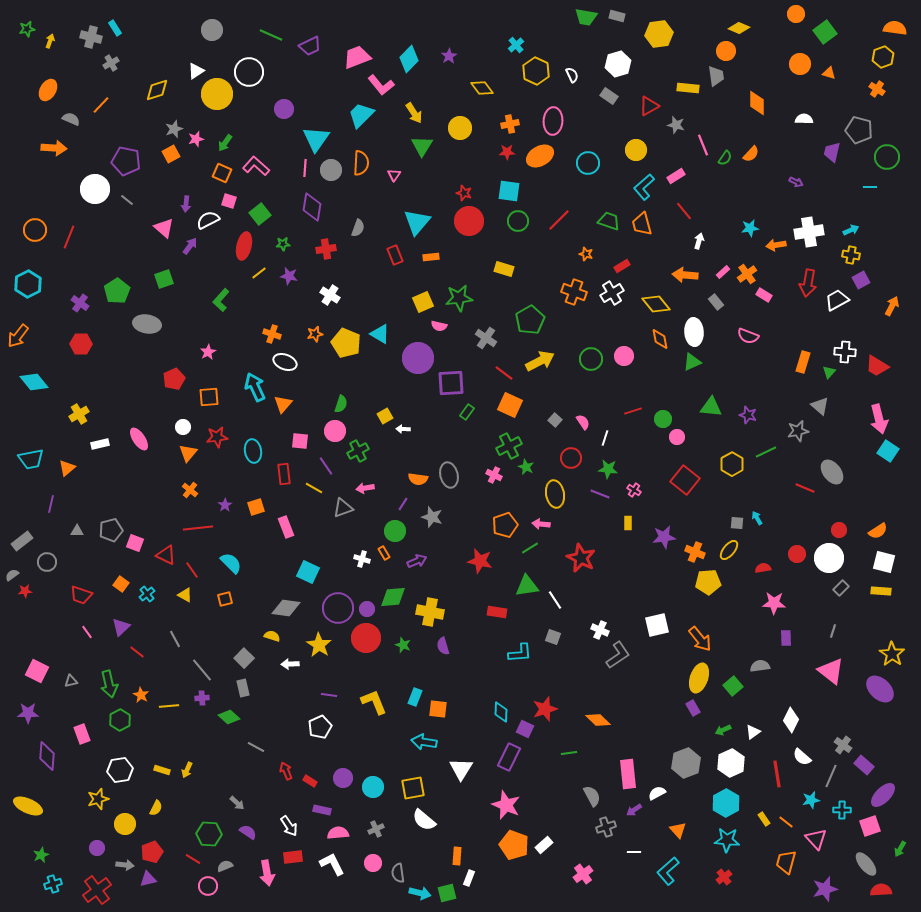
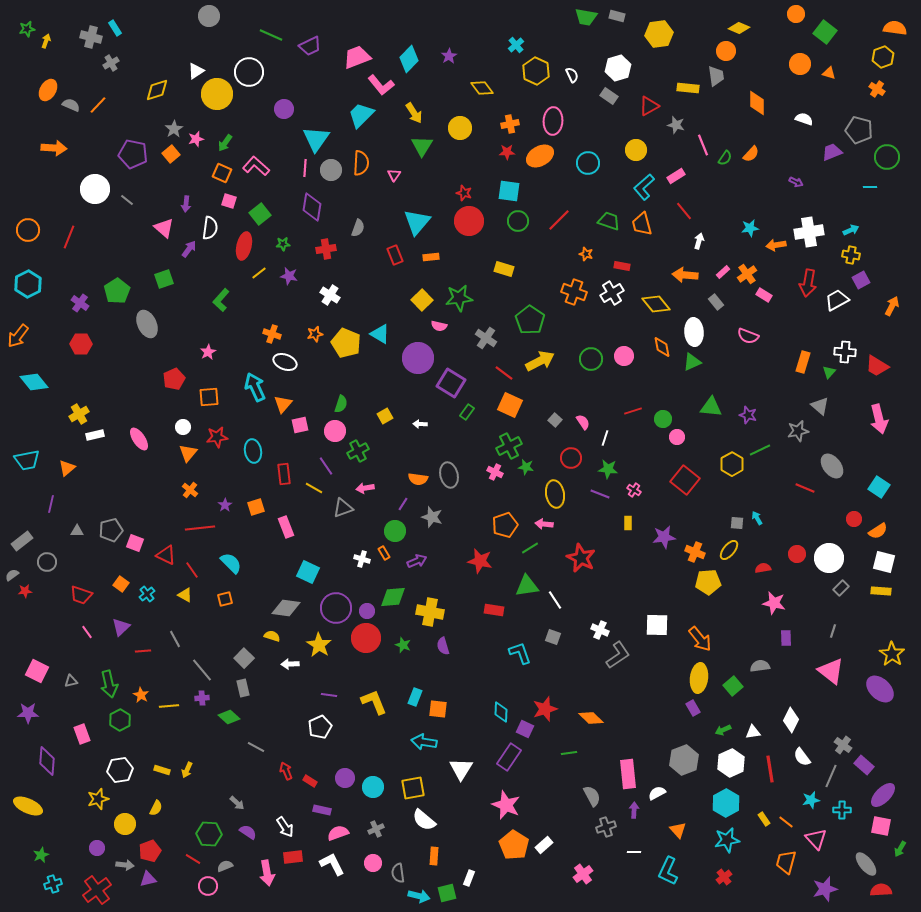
gray circle at (212, 30): moved 3 px left, 14 px up
green square at (825, 32): rotated 15 degrees counterclockwise
yellow arrow at (50, 41): moved 4 px left
white hexagon at (618, 64): moved 4 px down
orange line at (101, 105): moved 3 px left
gray semicircle at (71, 119): moved 14 px up
white semicircle at (804, 119): rotated 18 degrees clockwise
gray star at (174, 129): rotated 12 degrees counterclockwise
purple trapezoid at (832, 152): rotated 55 degrees clockwise
orange square at (171, 154): rotated 12 degrees counterclockwise
purple pentagon at (126, 161): moved 7 px right, 7 px up
white semicircle at (208, 220): moved 2 px right, 8 px down; rotated 125 degrees clockwise
orange circle at (35, 230): moved 7 px left
purple arrow at (190, 246): moved 1 px left, 3 px down
red rectangle at (622, 266): rotated 42 degrees clockwise
yellow square at (423, 302): moved 1 px left, 2 px up; rotated 20 degrees counterclockwise
green pentagon at (530, 320): rotated 8 degrees counterclockwise
gray ellipse at (147, 324): rotated 56 degrees clockwise
orange diamond at (660, 339): moved 2 px right, 8 px down
purple square at (451, 383): rotated 36 degrees clockwise
white arrow at (403, 429): moved 17 px right, 5 px up
pink square at (300, 441): moved 16 px up; rotated 18 degrees counterclockwise
white rectangle at (100, 444): moved 5 px left, 9 px up
cyan square at (888, 451): moved 9 px left, 36 px down
green line at (766, 452): moved 6 px left, 2 px up
cyan trapezoid at (31, 459): moved 4 px left, 1 px down
green star at (526, 467): rotated 14 degrees counterclockwise
gray ellipse at (832, 472): moved 6 px up
pink cross at (494, 475): moved 1 px right, 3 px up
pink arrow at (541, 524): moved 3 px right
red line at (198, 528): moved 2 px right
red circle at (839, 530): moved 15 px right, 11 px up
pink star at (774, 603): rotated 10 degrees clockwise
purple circle at (338, 608): moved 2 px left
purple circle at (367, 609): moved 2 px down
red rectangle at (497, 612): moved 3 px left, 2 px up
white square at (657, 625): rotated 15 degrees clockwise
red line at (137, 652): moved 6 px right, 1 px up; rotated 42 degrees counterclockwise
cyan L-shape at (520, 653): rotated 105 degrees counterclockwise
yellow ellipse at (699, 678): rotated 12 degrees counterclockwise
orange diamond at (598, 720): moved 7 px left, 2 px up
white triangle at (753, 732): rotated 28 degrees clockwise
purple diamond at (47, 756): moved 5 px down
purple rectangle at (509, 757): rotated 8 degrees clockwise
white semicircle at (802, 757): rotated 12 degrees clockwise
gray hexagon at (686, 763): moved 2 px left, 3 px up
red line at (777, 774): moved 7 px left, 5 px up
purple circle at (343, 778): moved 2 px right
purple arrow at (634, 810): rotated 126 degrees clockwise
white arrow at (289, 826): moved 4 px left, 1 px down
pink square at (870, 826): moved 11 px right; rotated 30 degrees clockwise
pink semicircle at (338, 833): rotated 15 degrees counterclockwise
cyan star at (727, 840): rotated 15 degrees counterclockwise
orange pentagon at (514, 845): rotated 12 degrees clockwise
red pentagon at (152, 852): moved 2 px left, 1 px up
orange rectangle at (457, 856): moved 23 px left
cyan L-shape at (668, 871): rotated 24 degrees counterclockwise
cyan arrow at (420, 893): moved 1 px left, 3 px down
